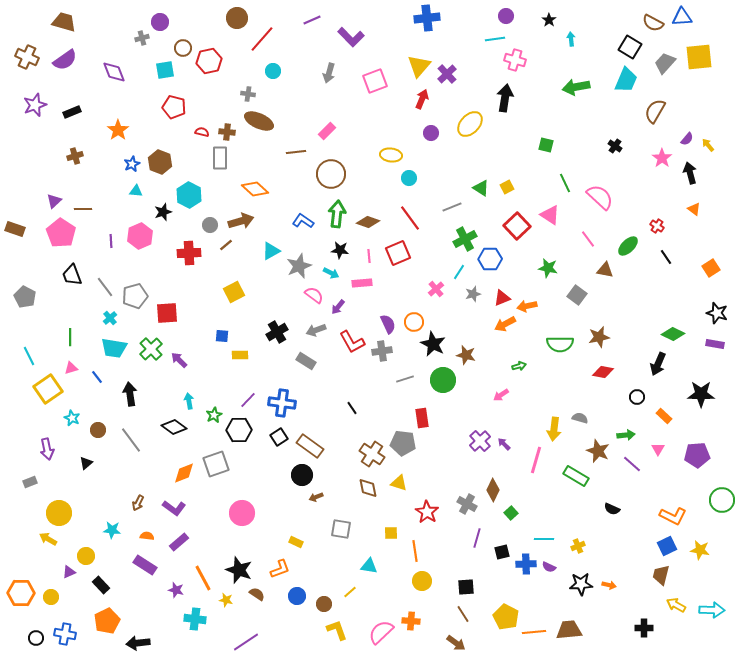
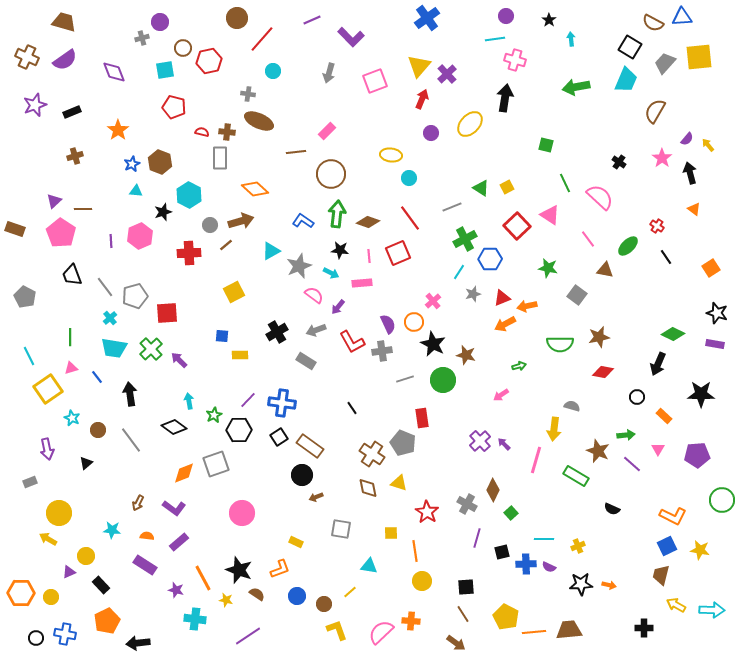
blue cross at (427, 18): rotated 30 degrees counterclockwise
black cross at (615, 146): moved 4 px right, 16 px down
pink cross at (436, 289): moved 3 px left, 12 px down
gray semicircle at (580, 418): moved 8 px left, 12 px up
gray pentagon at (403, 443): rotated 15 degrees clockwise
purple line at (246, 642): moved 2 px right, 6 px up
